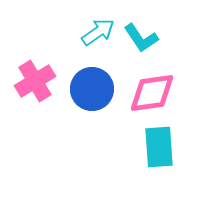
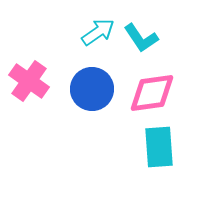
pink cross: moved 6 px left; rotated 24 degrees counterclockwise
